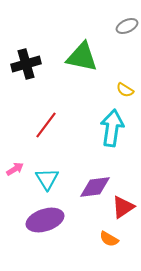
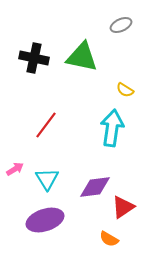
gray ellipse: moved 6 px left, 1 px up
black cross: moved 8 px right, 6 px up; rotated 28 degrees clockwise
